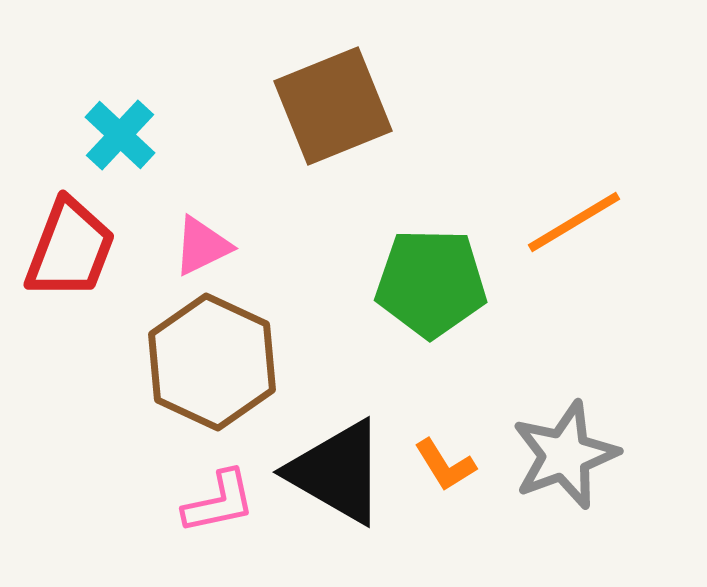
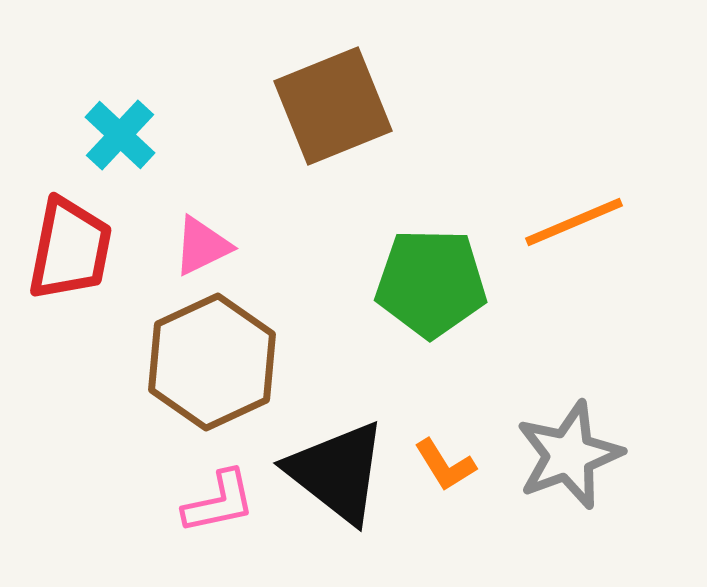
orange line: rotated 8 degrees clockwise
red trapezoid: rotated 10 degrees counterclockwise
brown hexagon: rotated 10 degrees clockwise
gray star: moved 4 px right
black triangle: rotated 8 degrees clockwise
